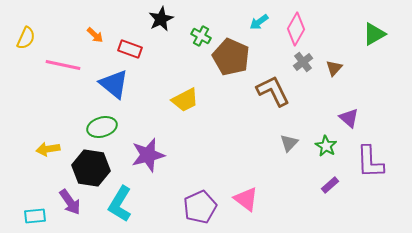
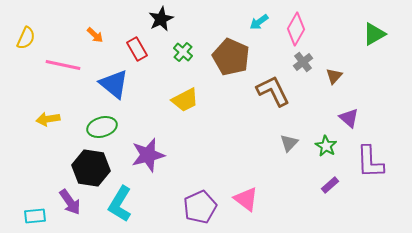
green cross: moved 18 px left, 16 px down; rotated 12 degrees clockwise
red rectangle: moved 7 px right; rotated 40 degrees clockwise
brown triangle: moved 8 px down
yellow arrow: moved 30 px up
